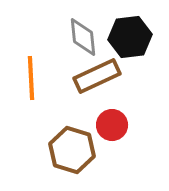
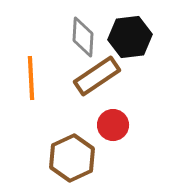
gray diamond: rotated 9 degrees clockwise
brown rectangle: rotated 9 degrees counterclockwise
red circle: moved 1 px right
brown hexagon: moved 8 px down; rotated 18 degrees clockwise
